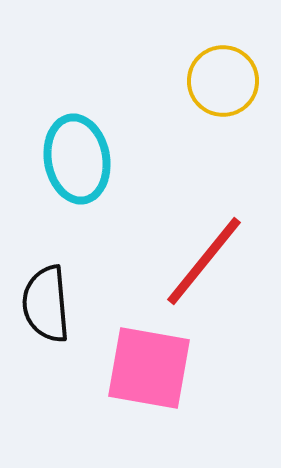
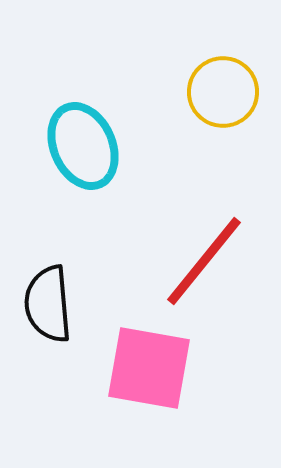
yellow circle: moved 11 px down
cyan ellipse: moved 6 px right, 13 px up; rotated 14 degrees counterclockwise
black semicircle: moved 2 px right
